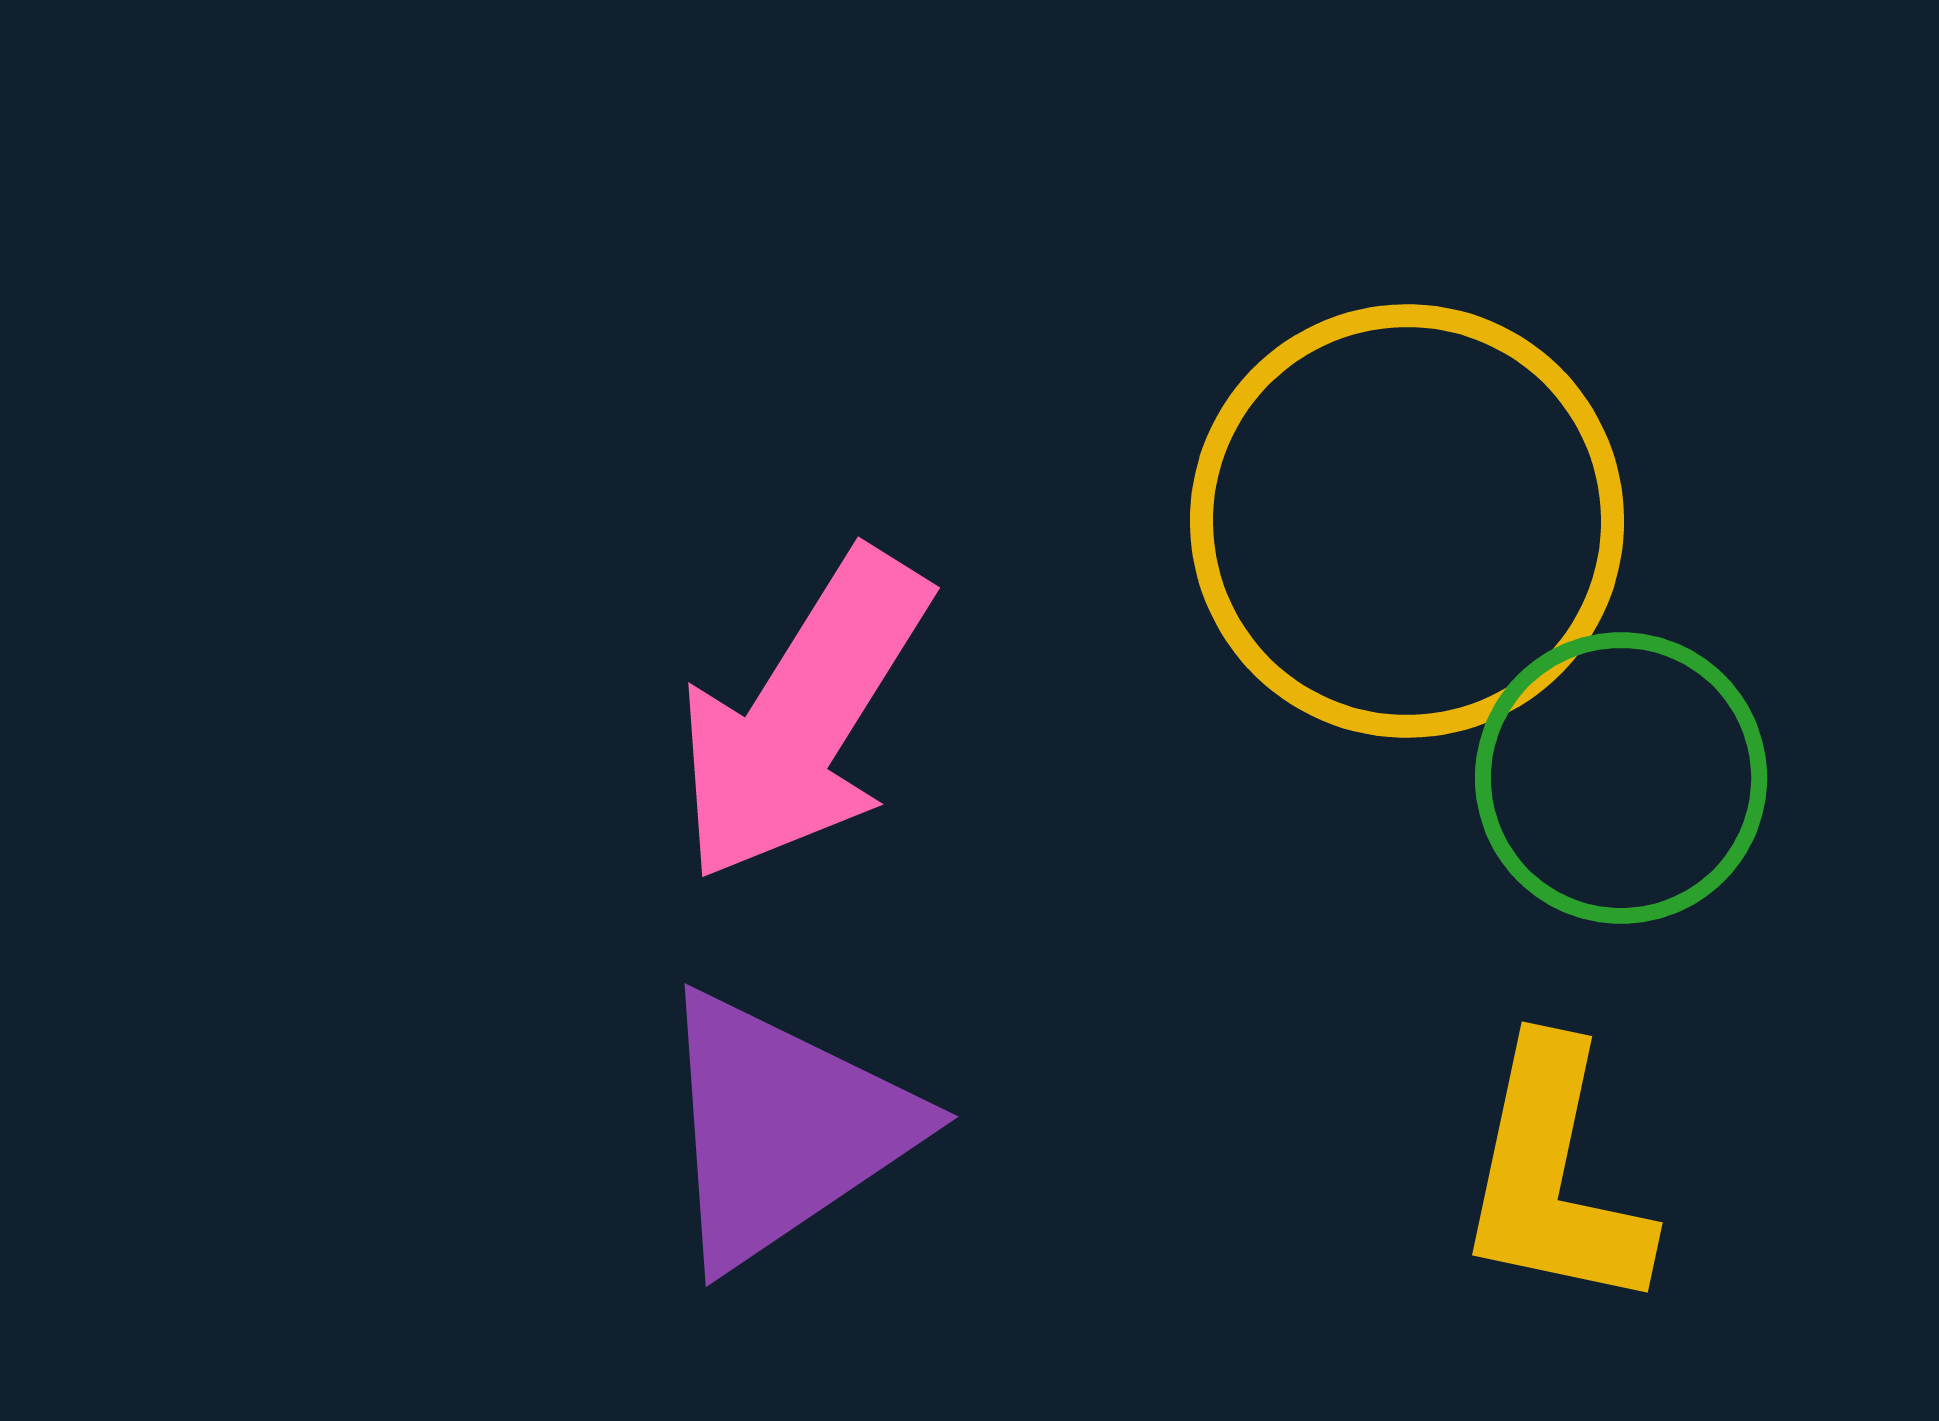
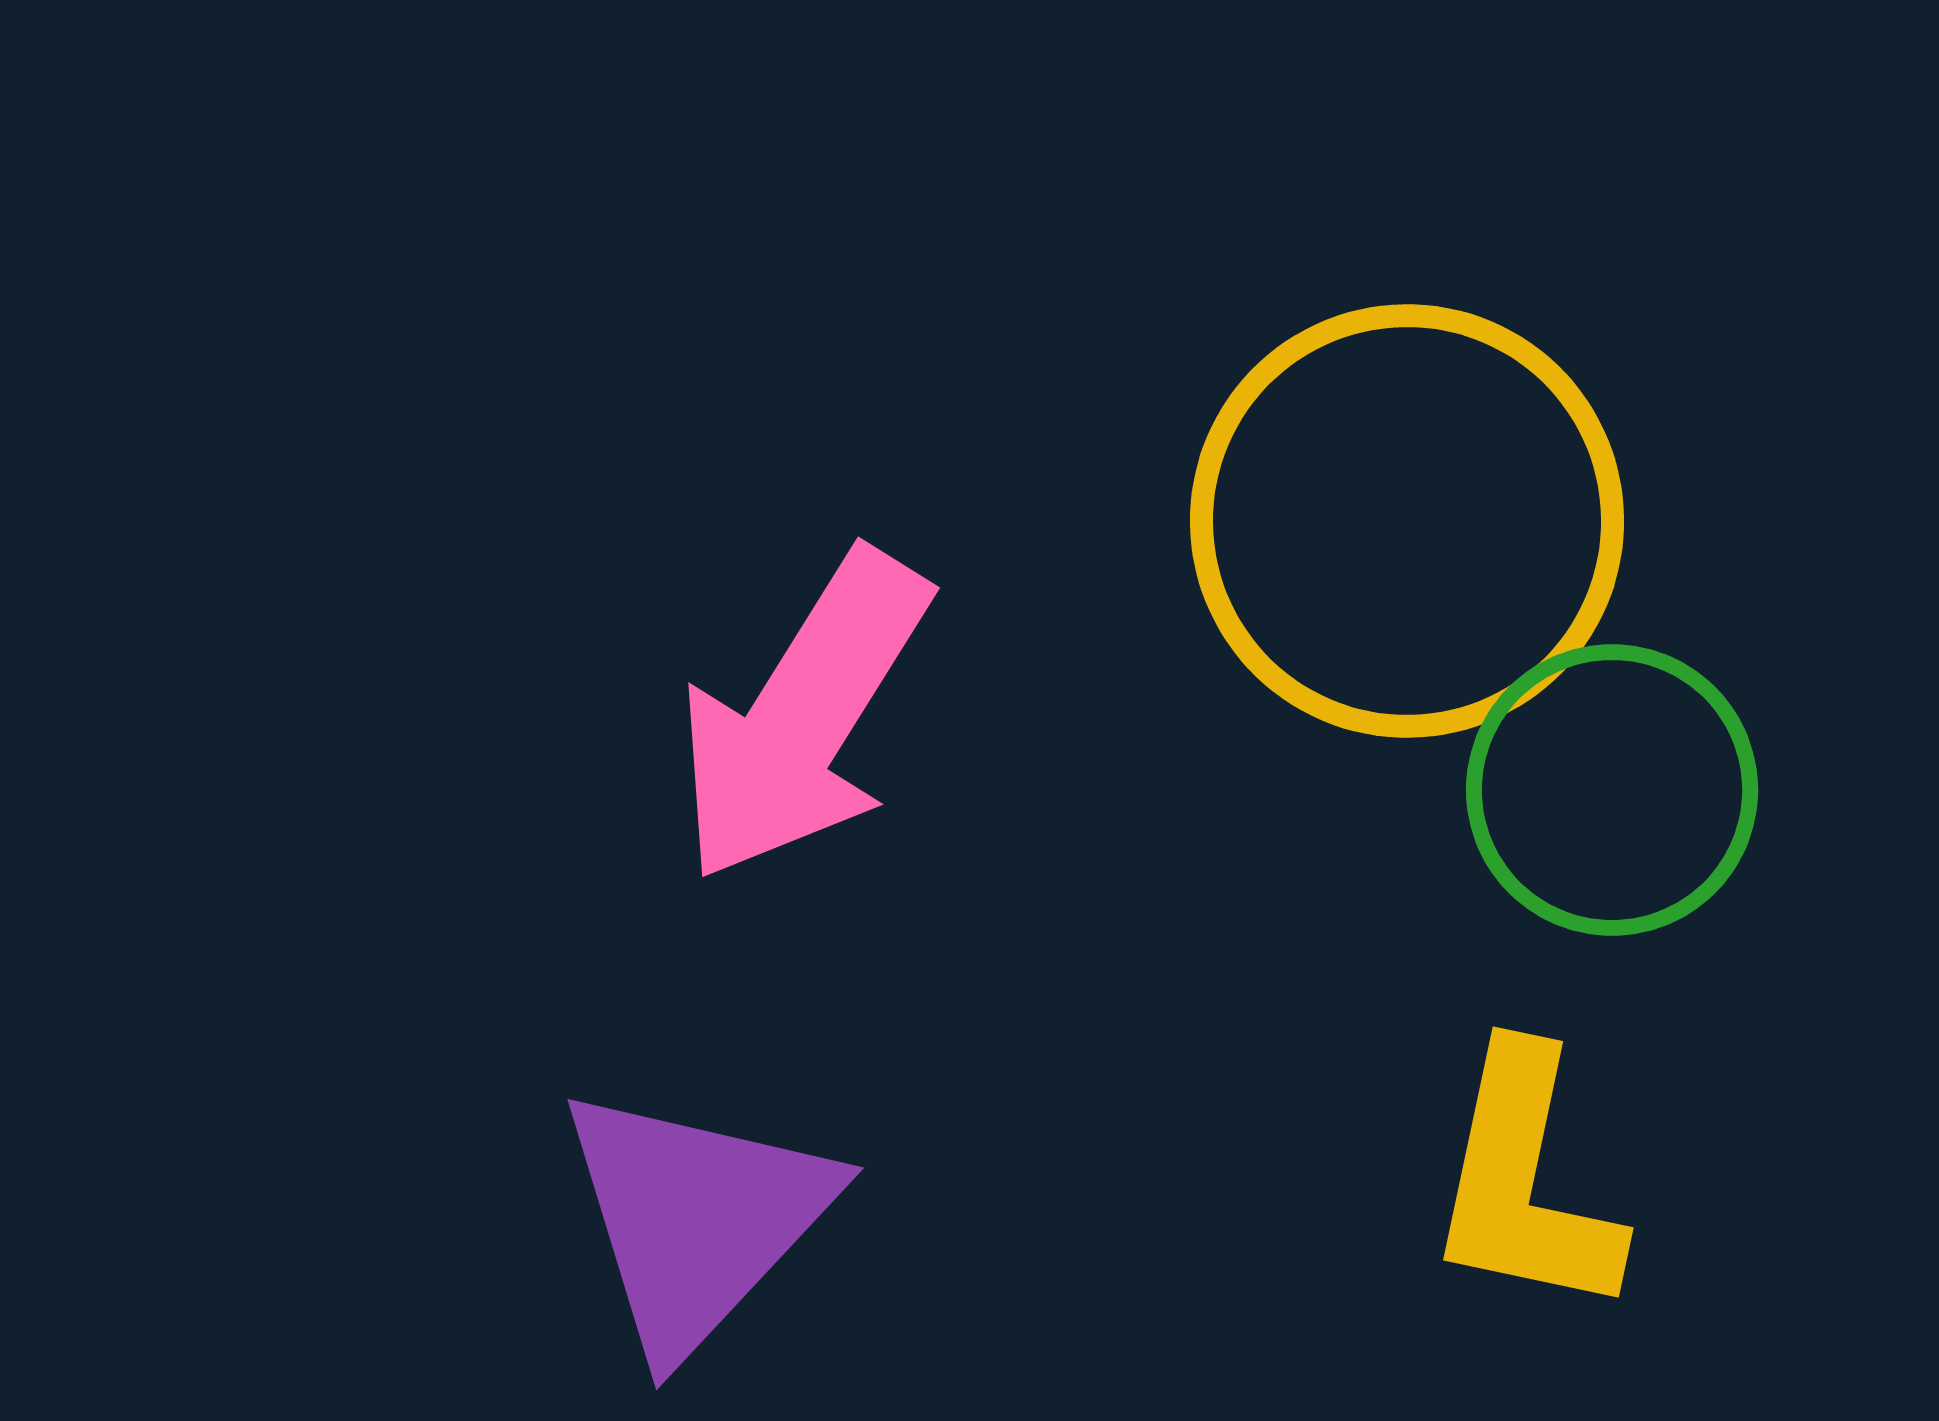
green circle: moved 9 px left, 12 px down
purple triangle: moved 87 px left, 90 px down; rotated 13 degrees counterclockwise
yellow L-shape: moved 29 px left, 5 px down
